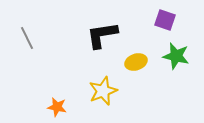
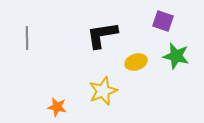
purple square: moved 2 px left, 1 px down
gray line: rotated 25 degrees clockwise
